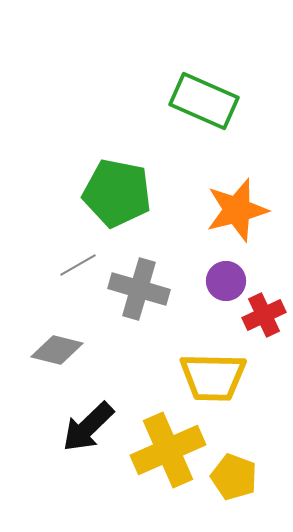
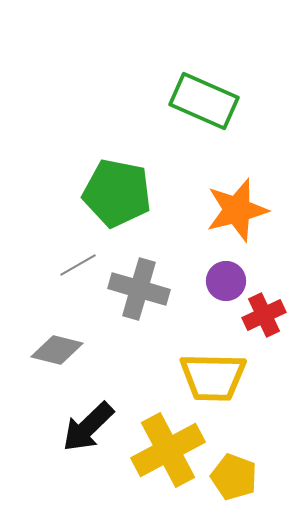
yellow cross: rotated 4 degrees counterclockwise
